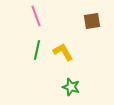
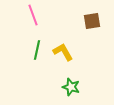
pink line: moved 3 px left, 1 px up
